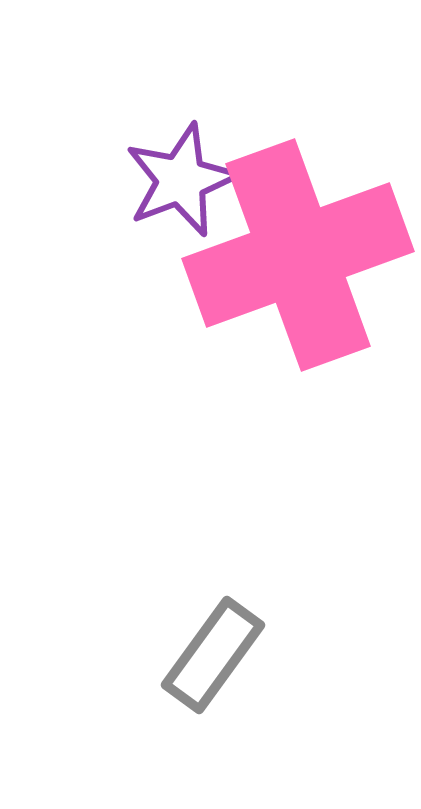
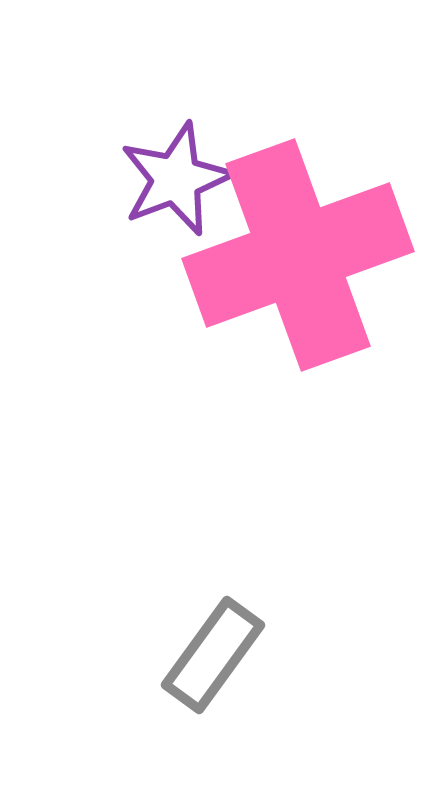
purple star: moved 5 px left, 1 px up
